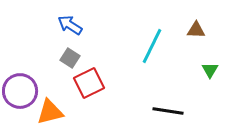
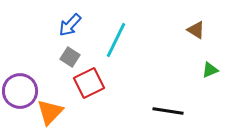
blue arrow: rotated 80 degrees counterclockwise
brown triangle: rotated 30 degrees clockwise
cyan line: moved 36 px left, 6 px up
gray square: moved 1 px up
green triangle: rotated 36 degrees clockwise
orange triangle: rotated 32 degrees counterclockwise
